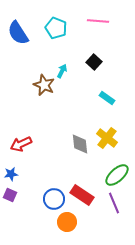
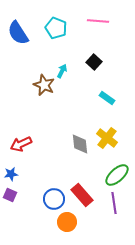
red rectangle: rotated 15 degrees clockwise
purple line: rotated 15 degrees clockwise
